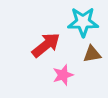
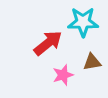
red arrow: moved 2 px right, 2 px up
brown triangle: moved 8 px down
